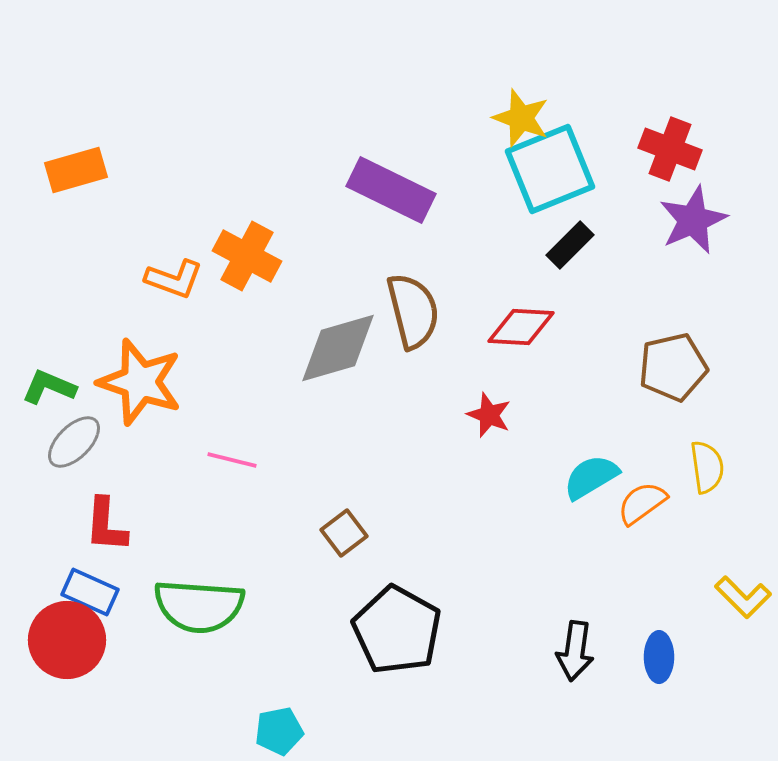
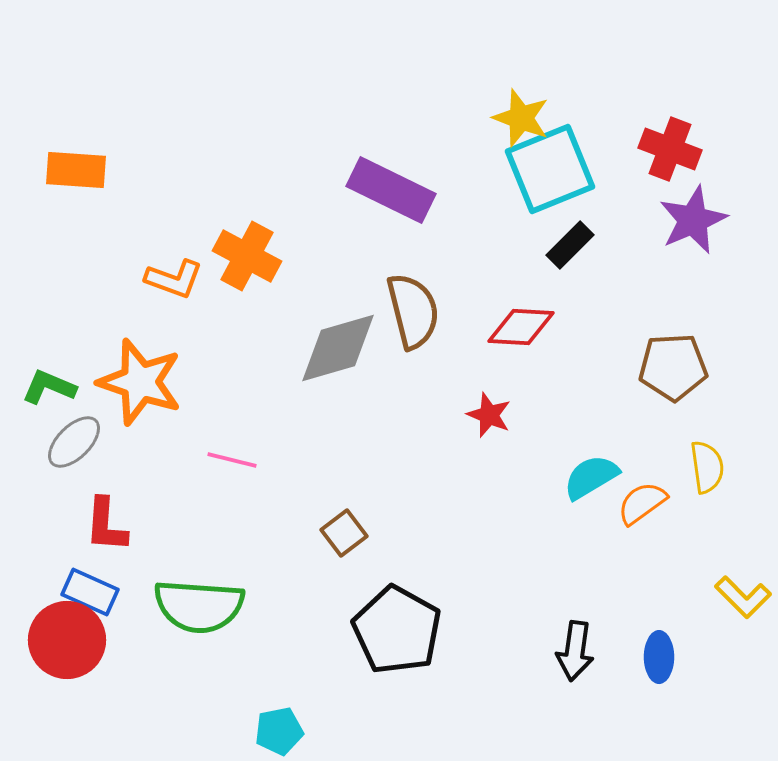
orange rectangle: rotated 20 degrees clockwise
brown pentagon: rotated 10 degrees clockwise
